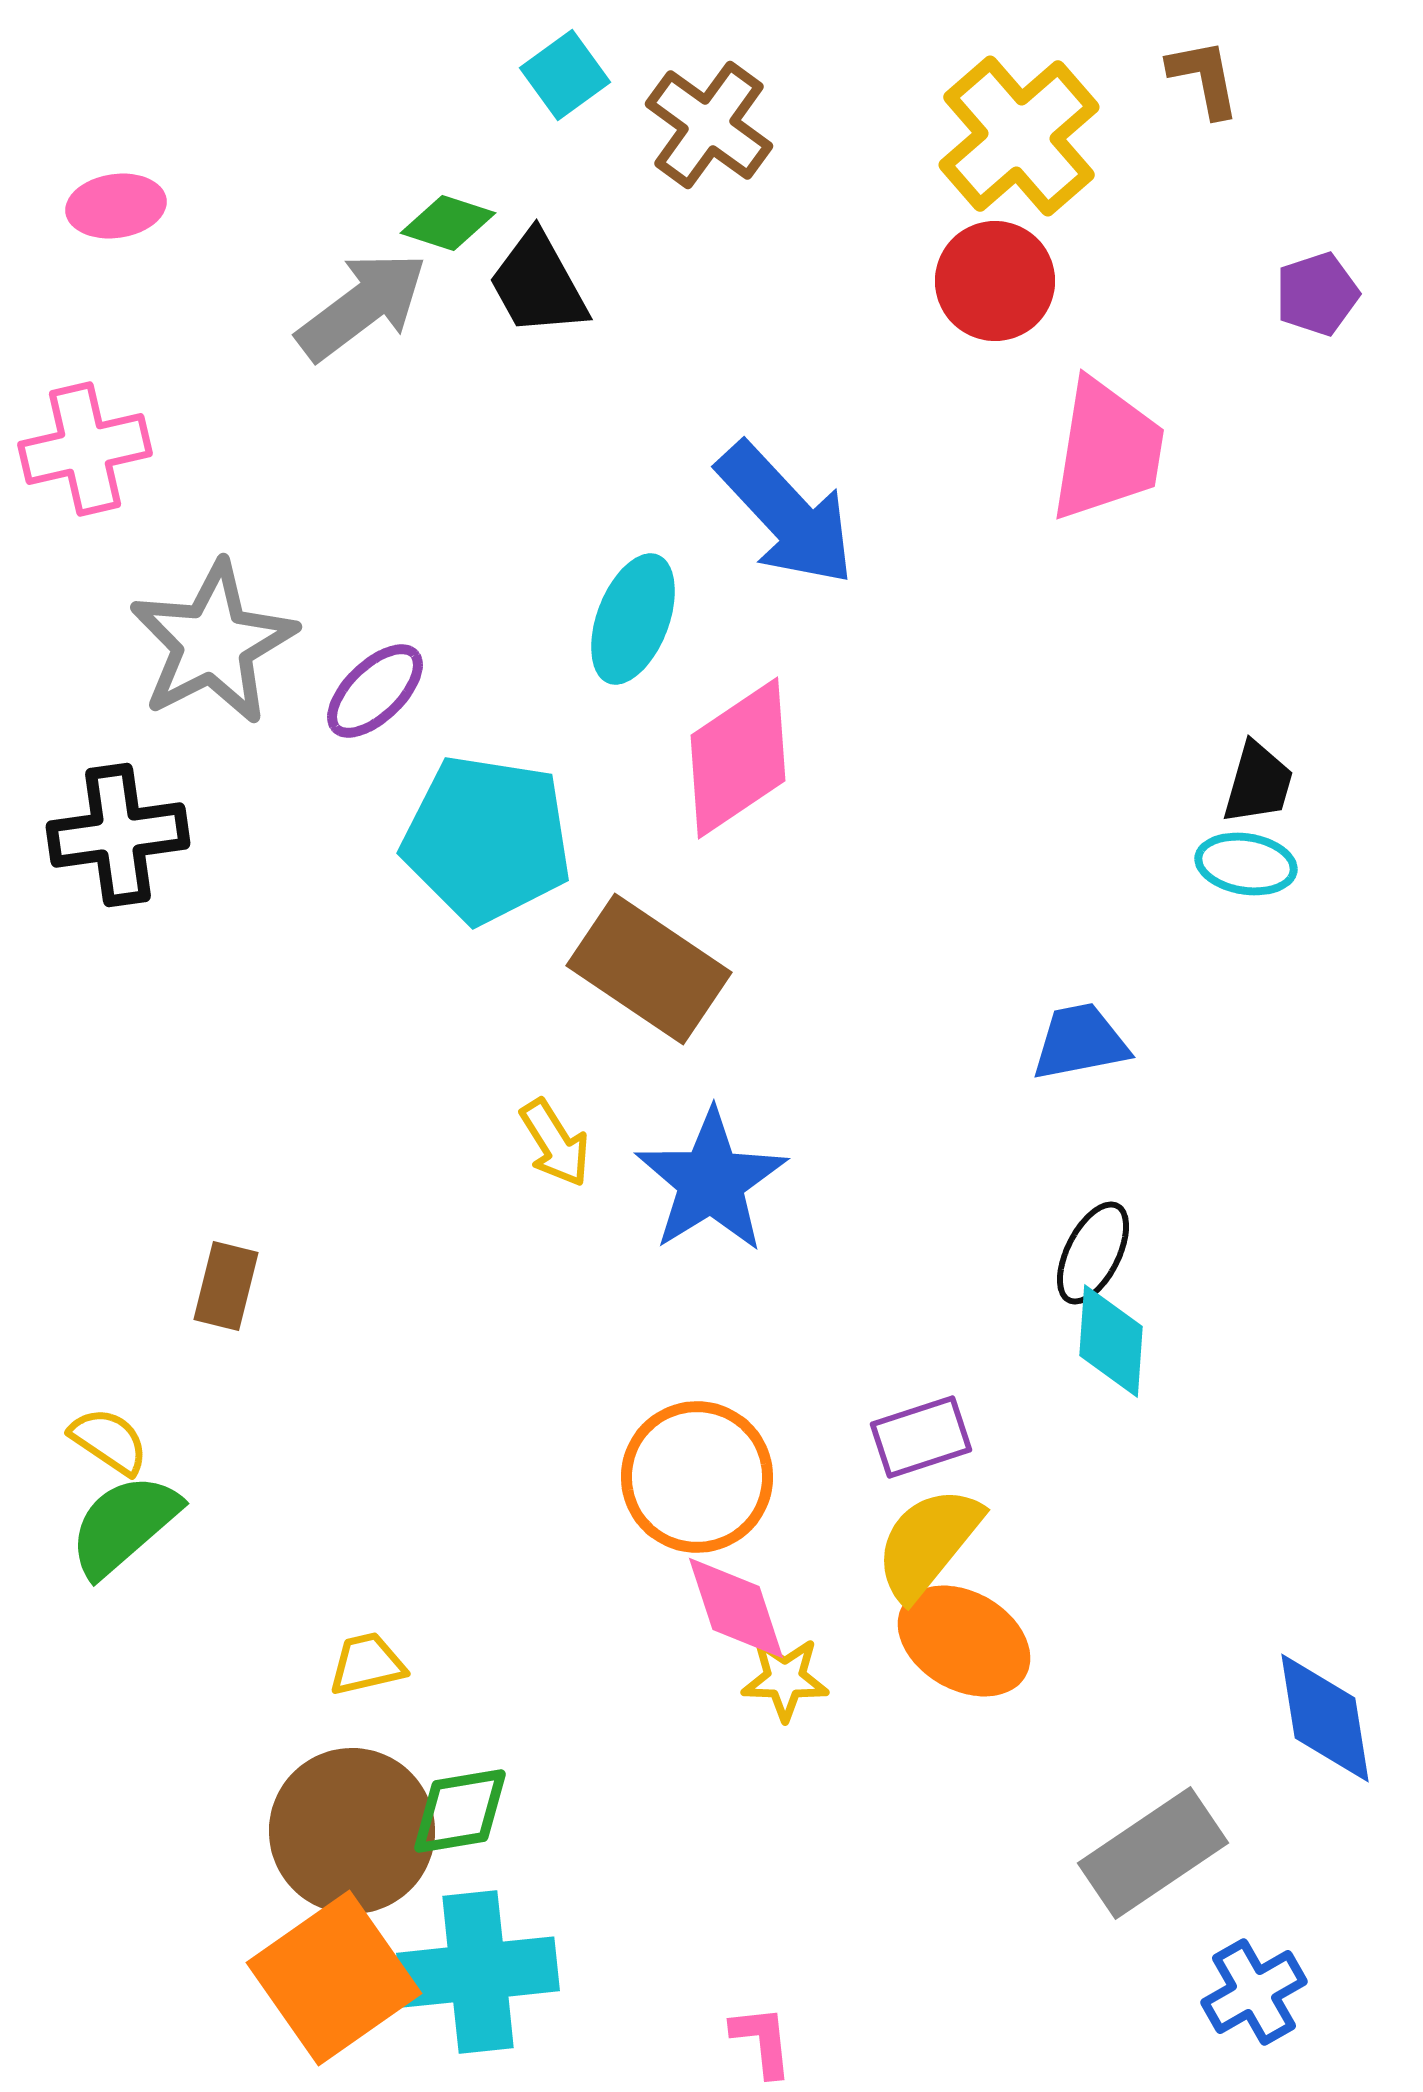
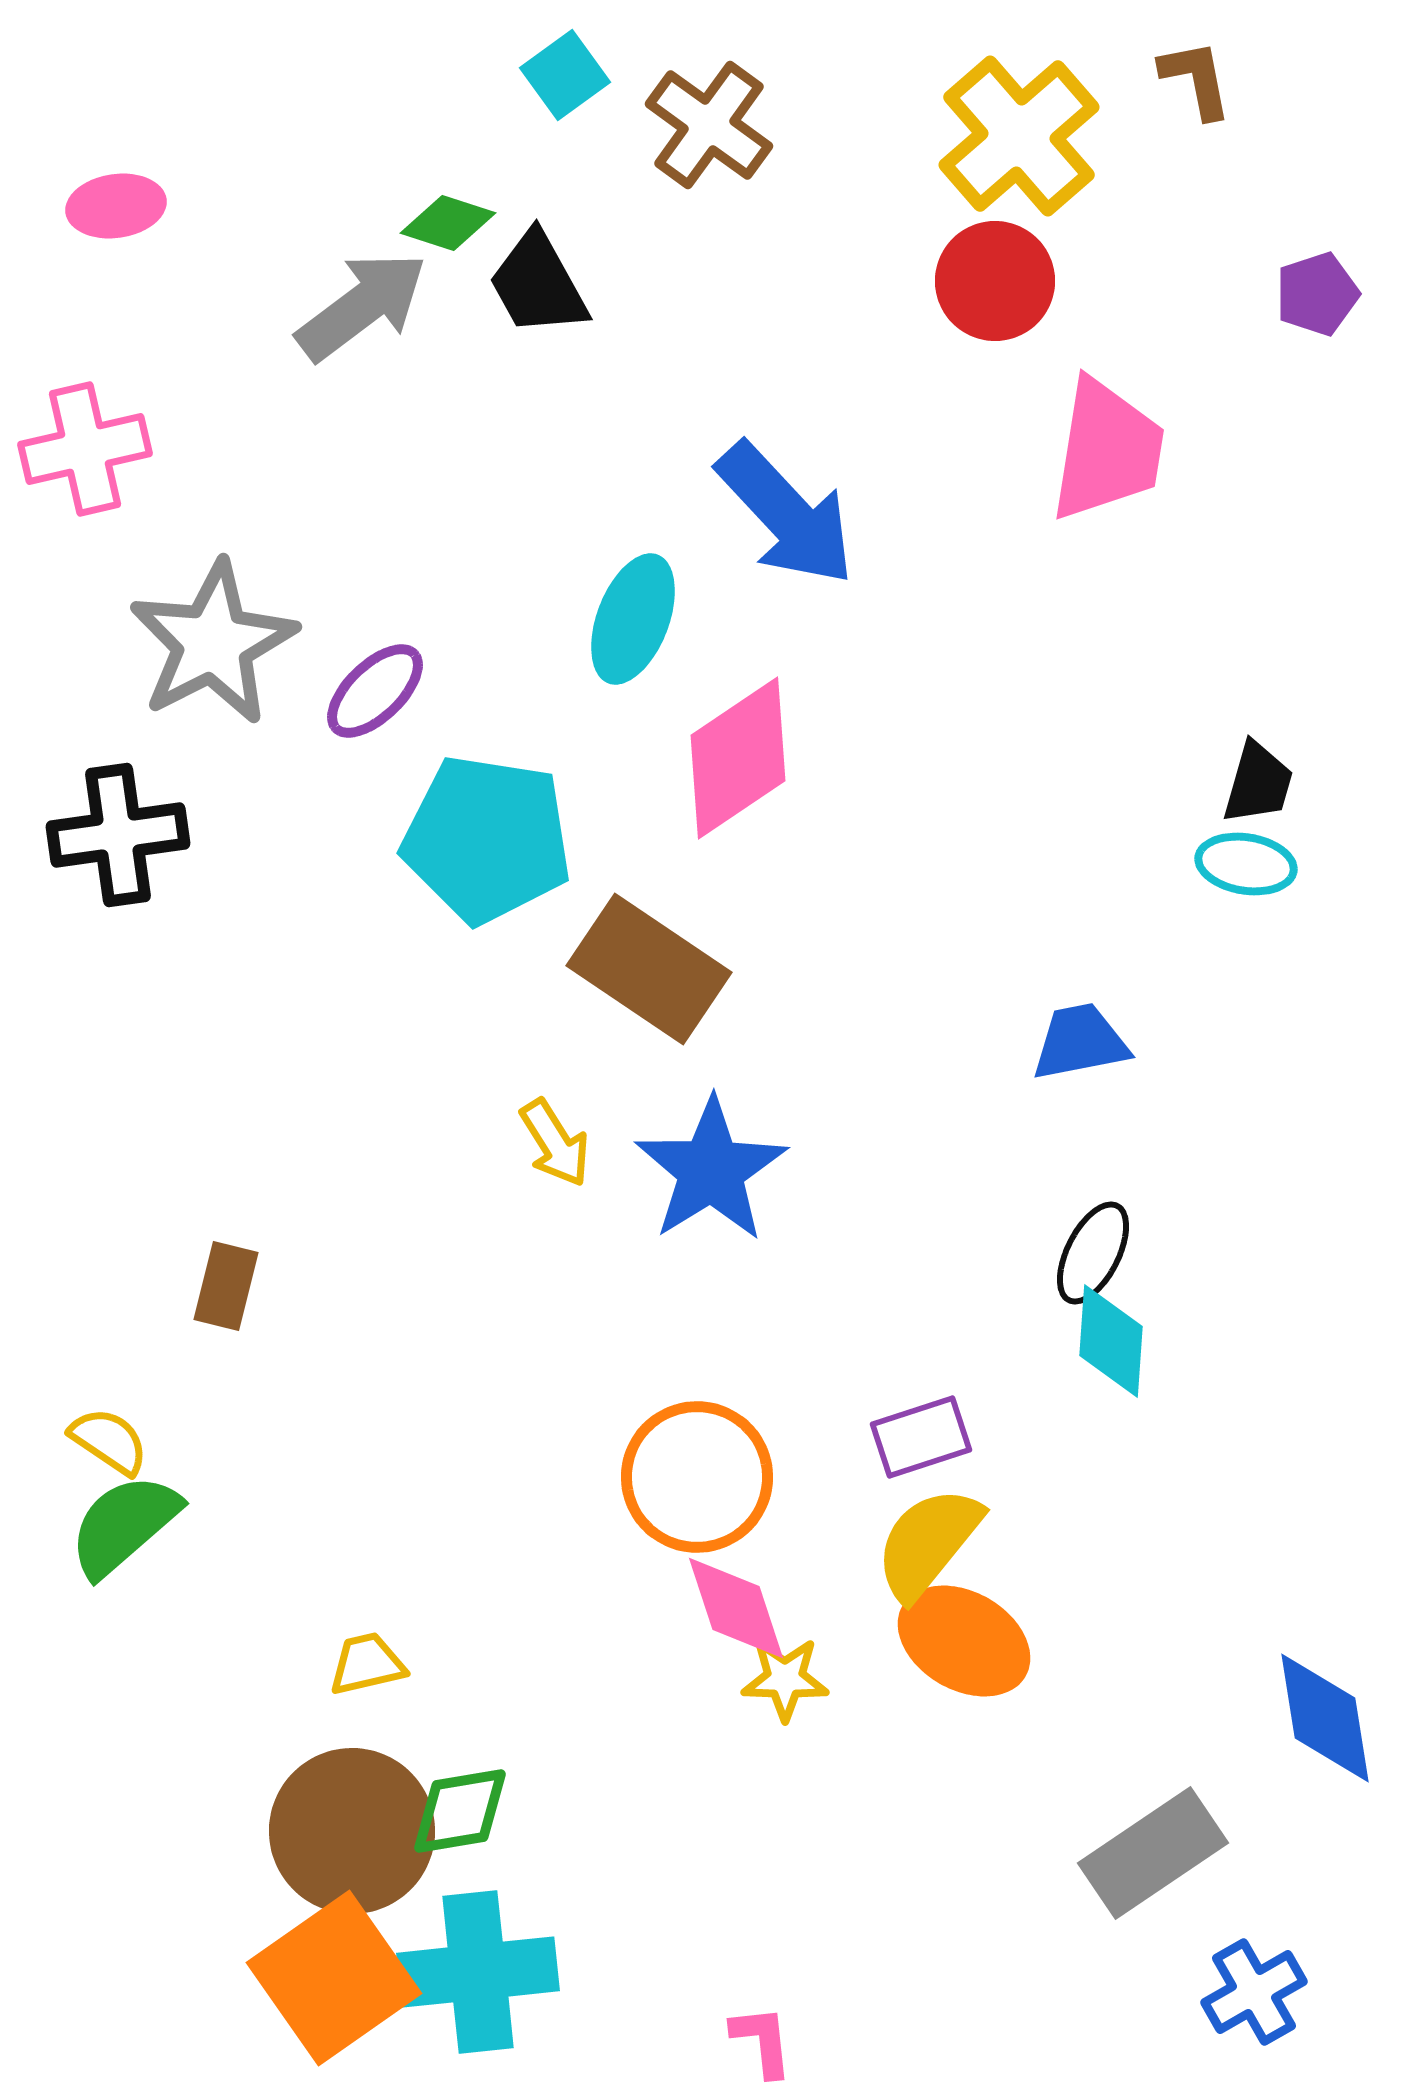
brown L-shape at (1204, 78): moved 8 px left, 1 px down
blue star at (711, 1181): moved 11 px up
